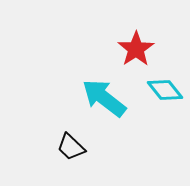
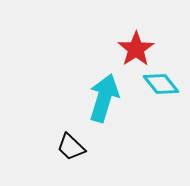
cyan diamond: moved 4 px left, 6 px up
cyan arrow: rotated 69 degrees clockwise
